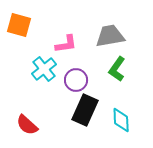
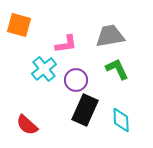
green L-shape: rotated 120 degrees clockwise
